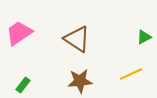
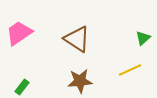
green triangle: moved 1 px left, 1 px down; rotated 14 degrees counterclockwise
yellow line: moved 1 px left, 4 px up
green rectangle: moved 1 px left, 2 px down
